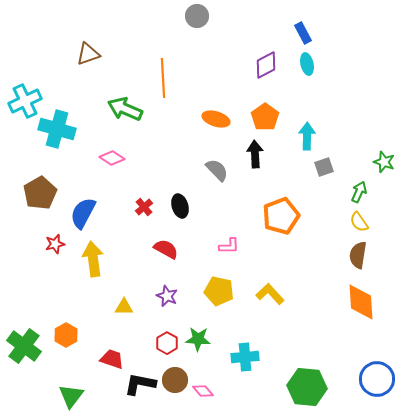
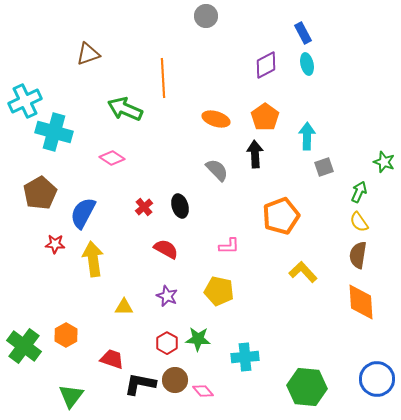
gray circle at (197, 16): moved 9 px right
cyan cross at (57, 129): moved 3 px left, 3 px down
red star at (55, 244): rotated 18 degrees clockwise
yellow L-shape at (270, 294): moved 33 px right, 22 px up
